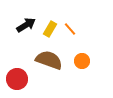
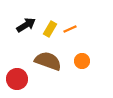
orange line: rotated 72 degrees counterclockwise
brown semicircle: moved 1 px left, 1 px down
